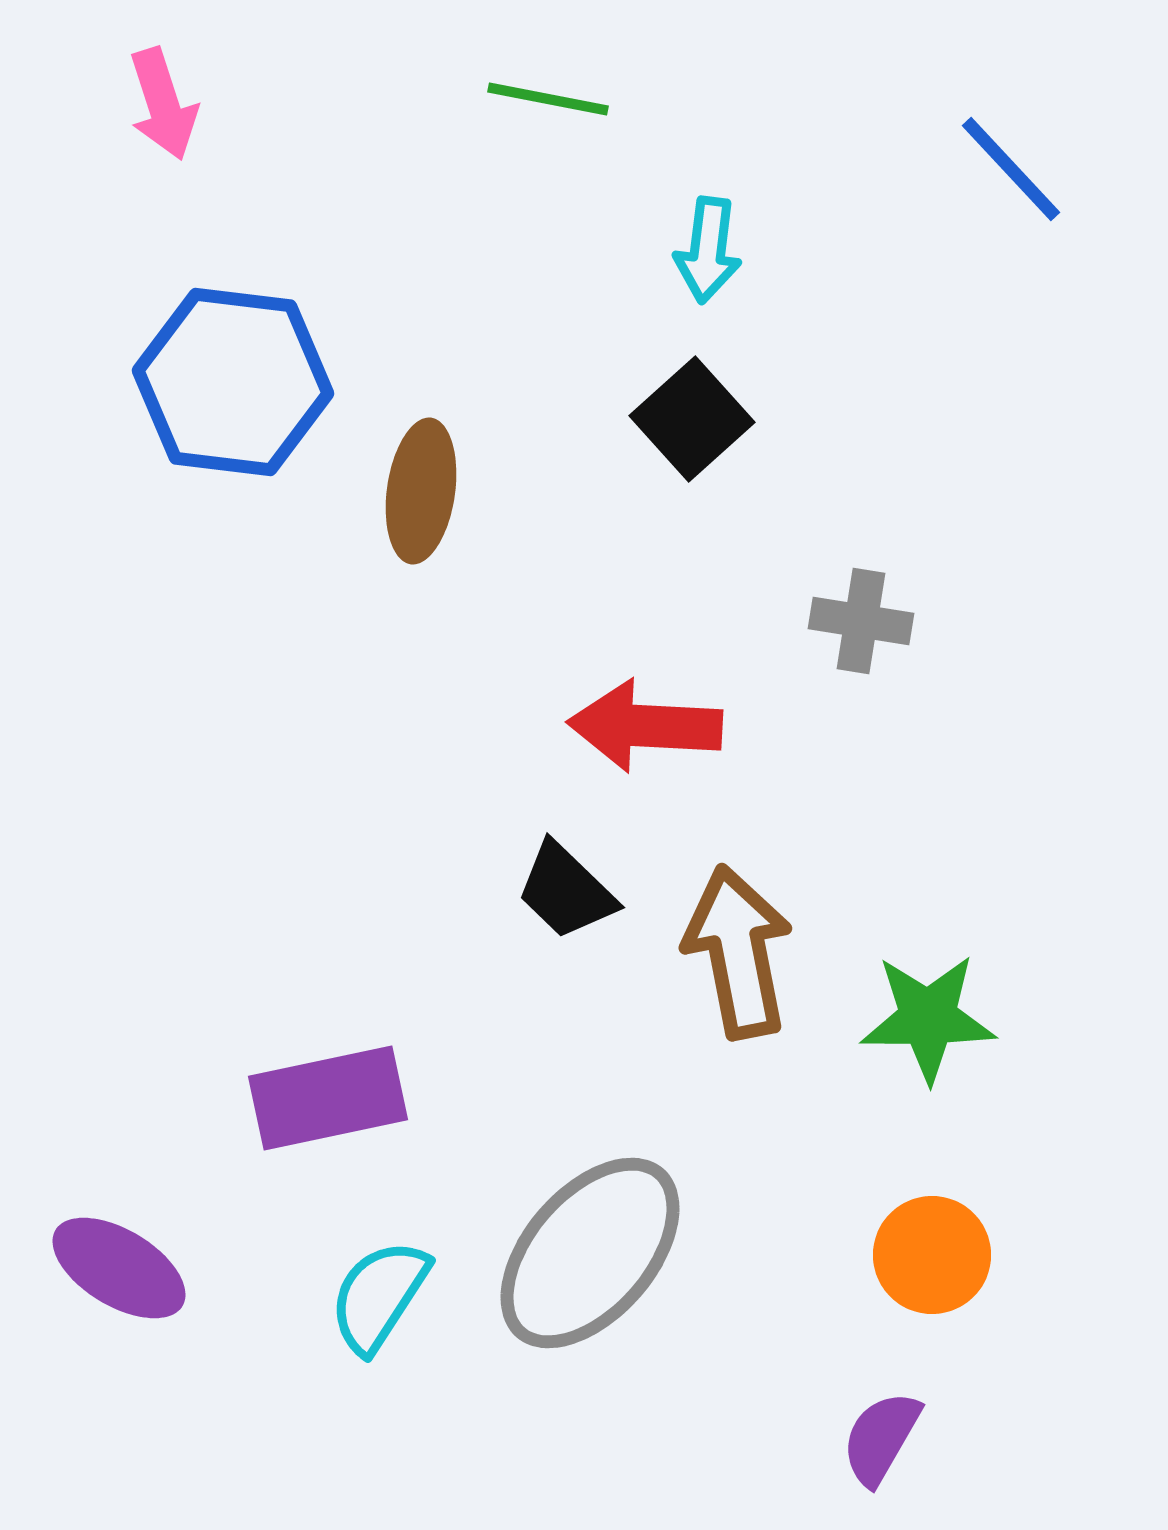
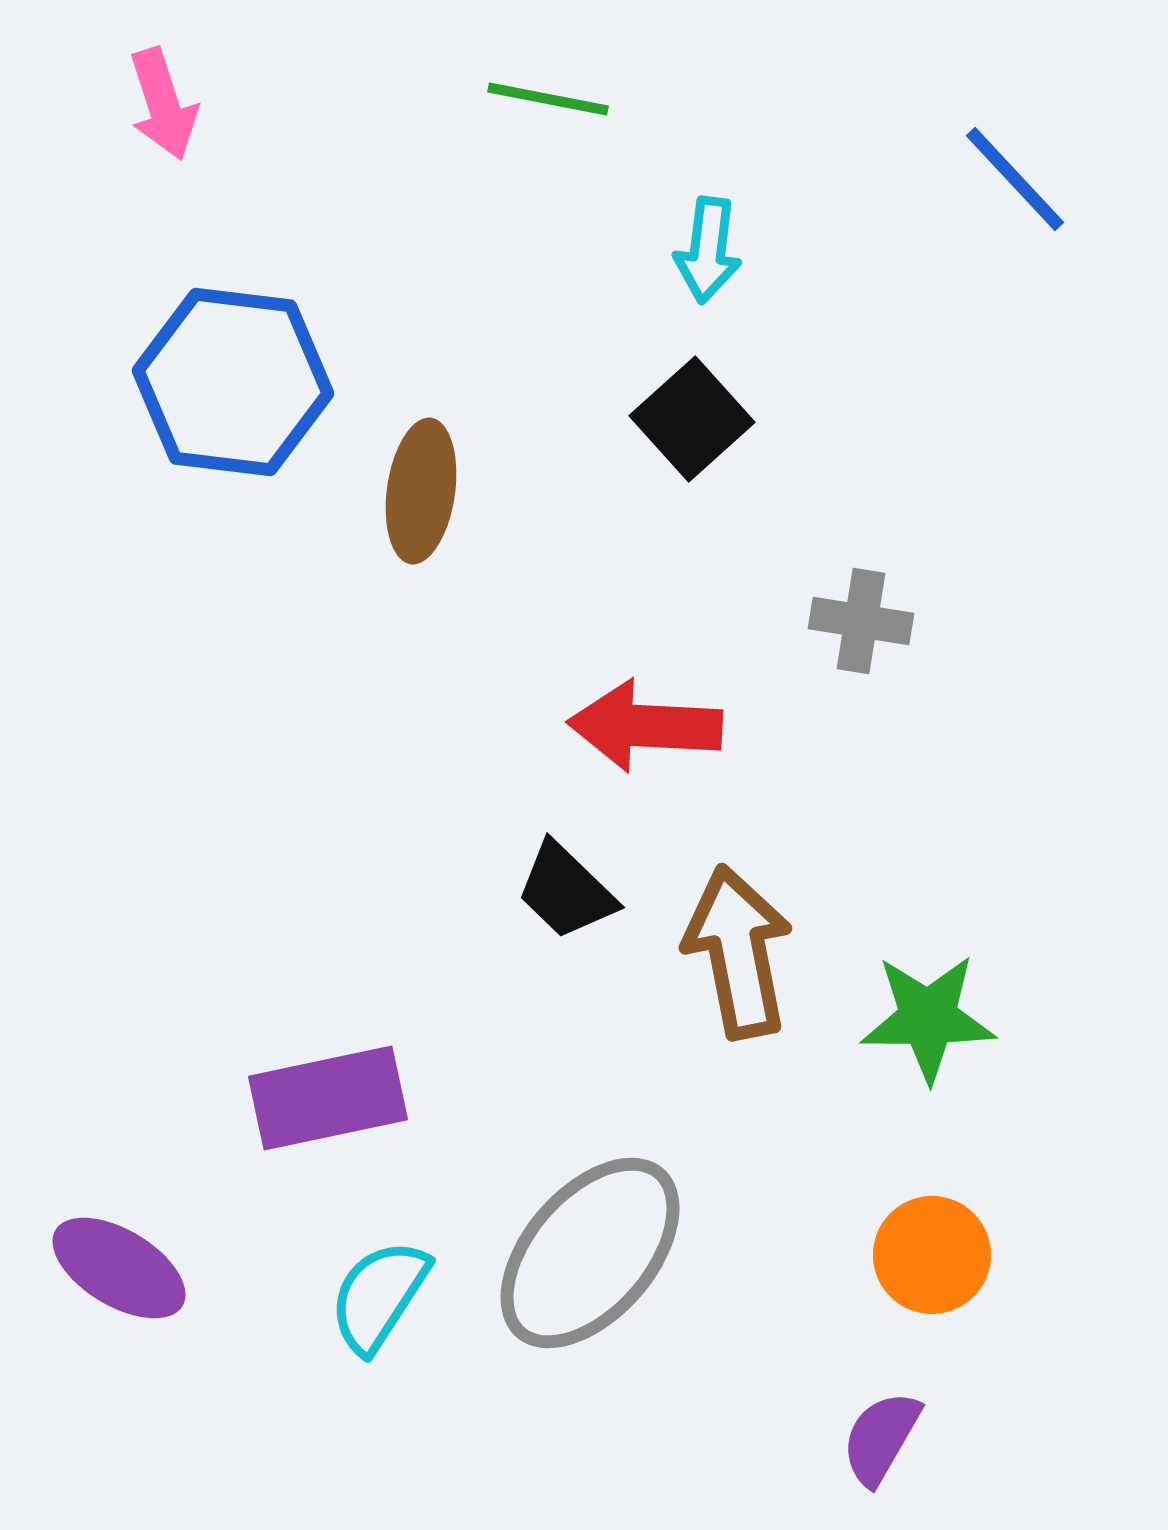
blue line: moved 4 px right, 10 px down
